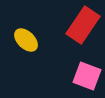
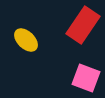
pink square: moved 1 px left, 2 px down
